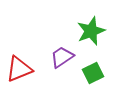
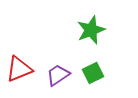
green star: moved 1 px up
purple trapezoid: moved 4 px left, 18 px down
